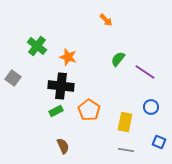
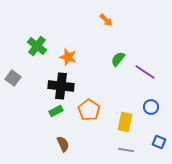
brown semicircle: moved 2 px up
